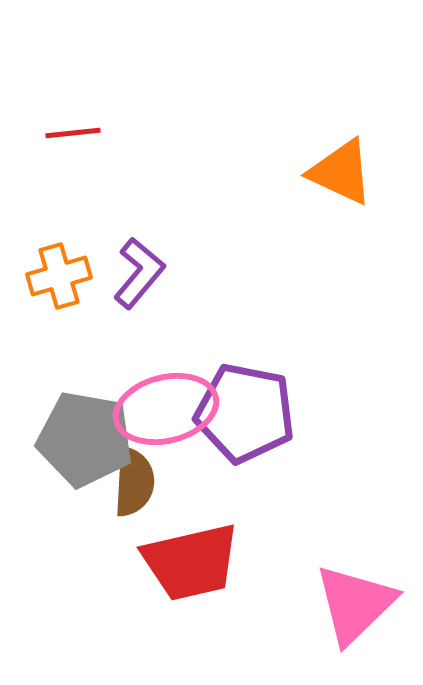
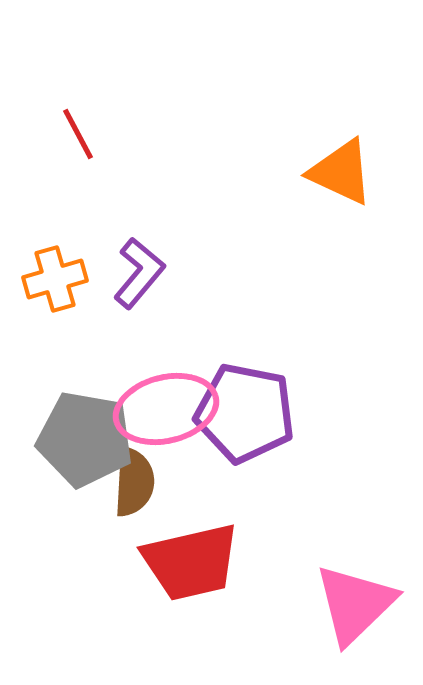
red line: moved 5 px right, 1 px down; rotated 68 degrees clockwise
orange cross: moved 4 px left, 3 px down
